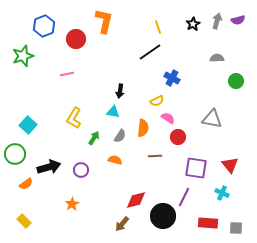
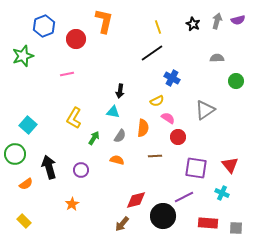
black star at (193, 24): rotated 16 degrees counterclockwise
black line at (150, 52): moved 2 px right, 1 px down
gray triangle at (212, 119): moved 7 px left, 9 px up; rotated 45 degrees counterclockwise
orange semicircle at (115, 160): moved 2 px right
black arrow at (49, 167): rotated 90 degrees counterclockwise
purple line at (184, 197): rotated 36 degrees clockwise
